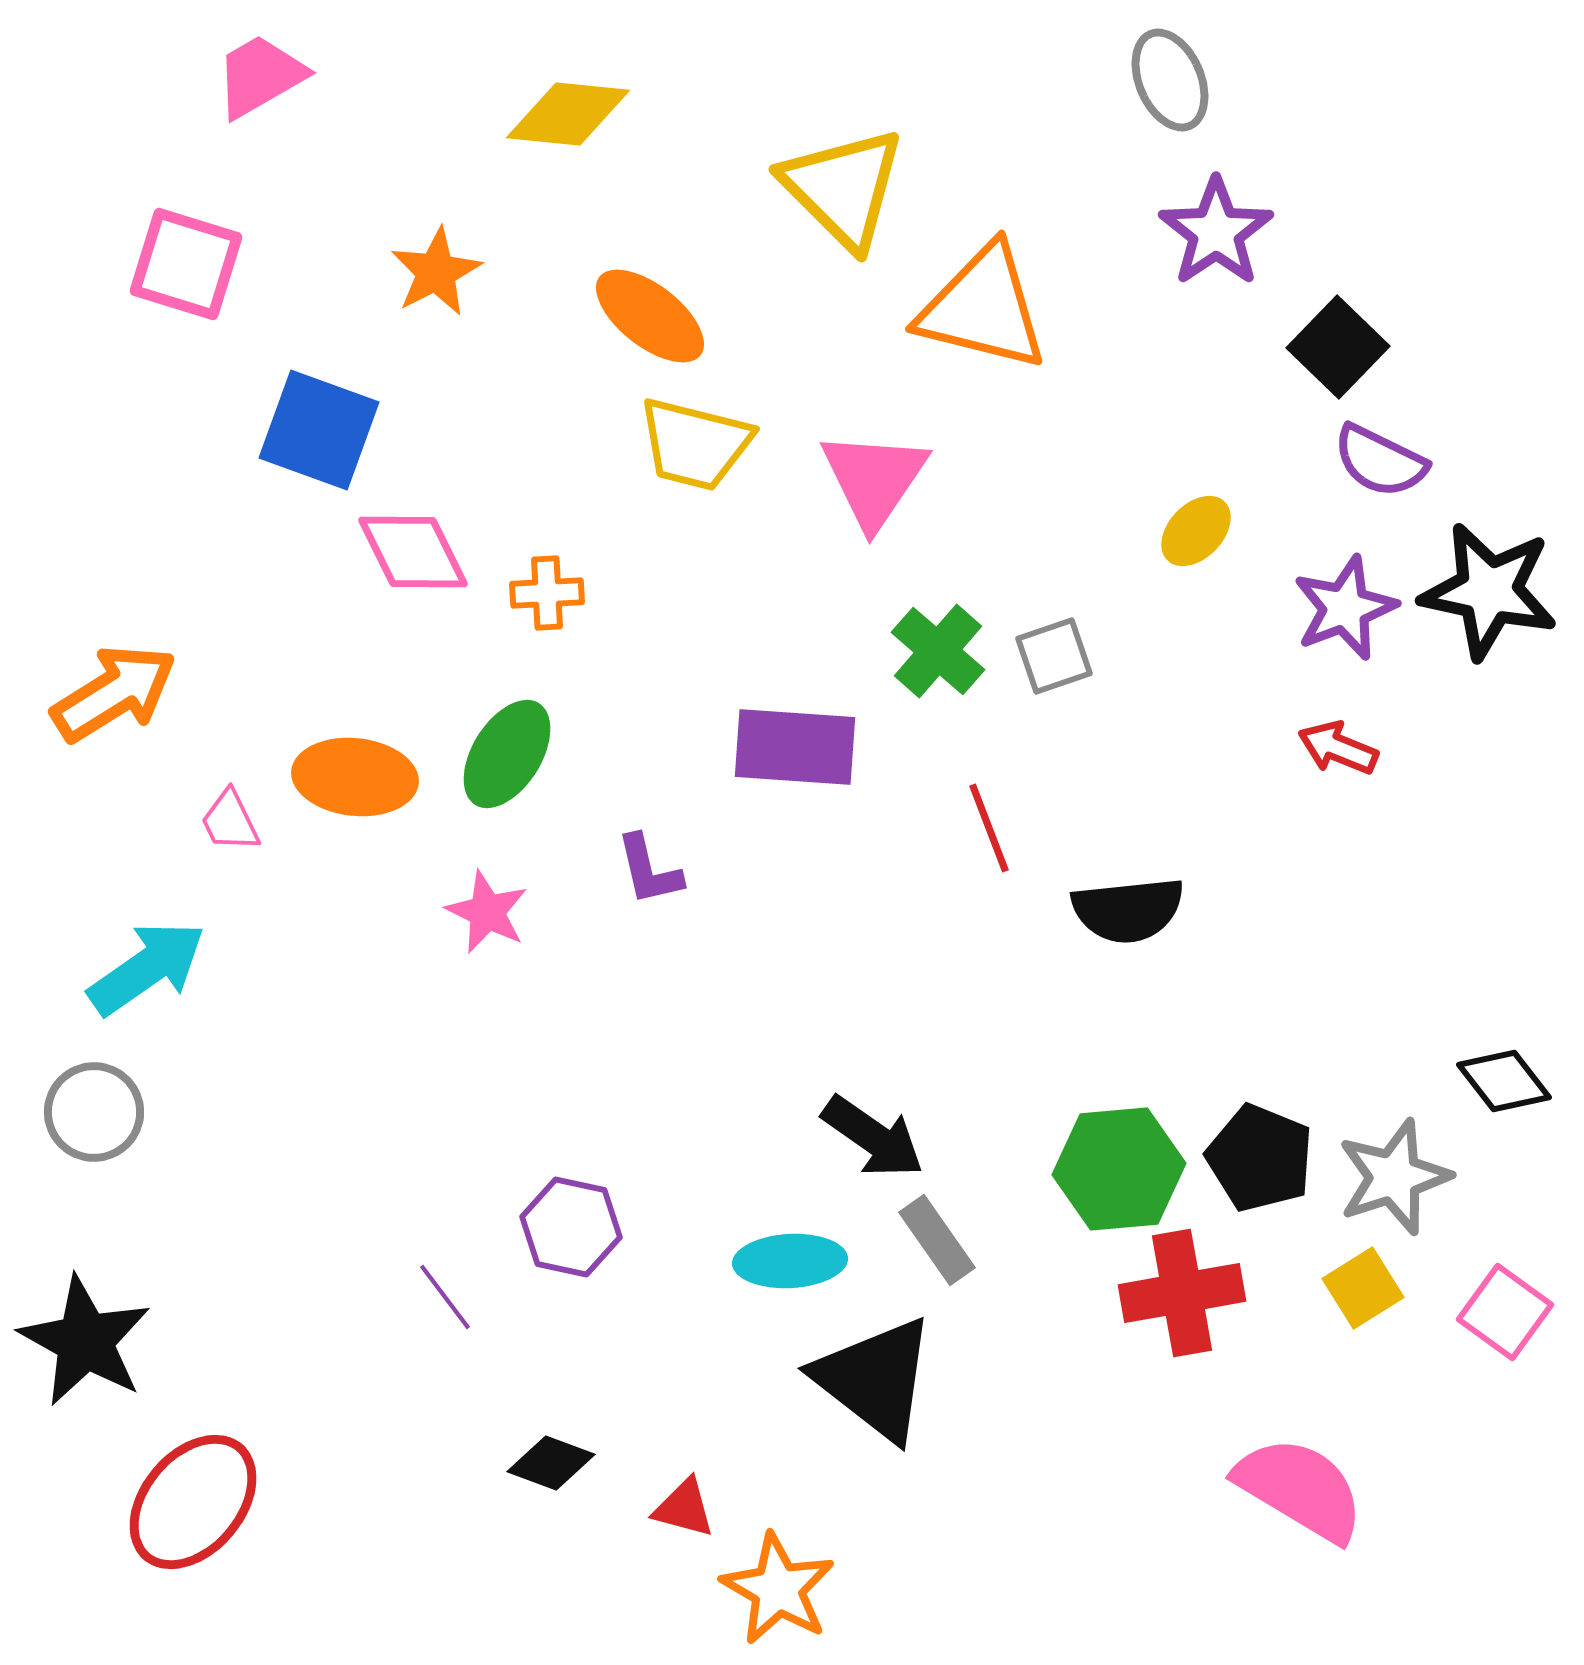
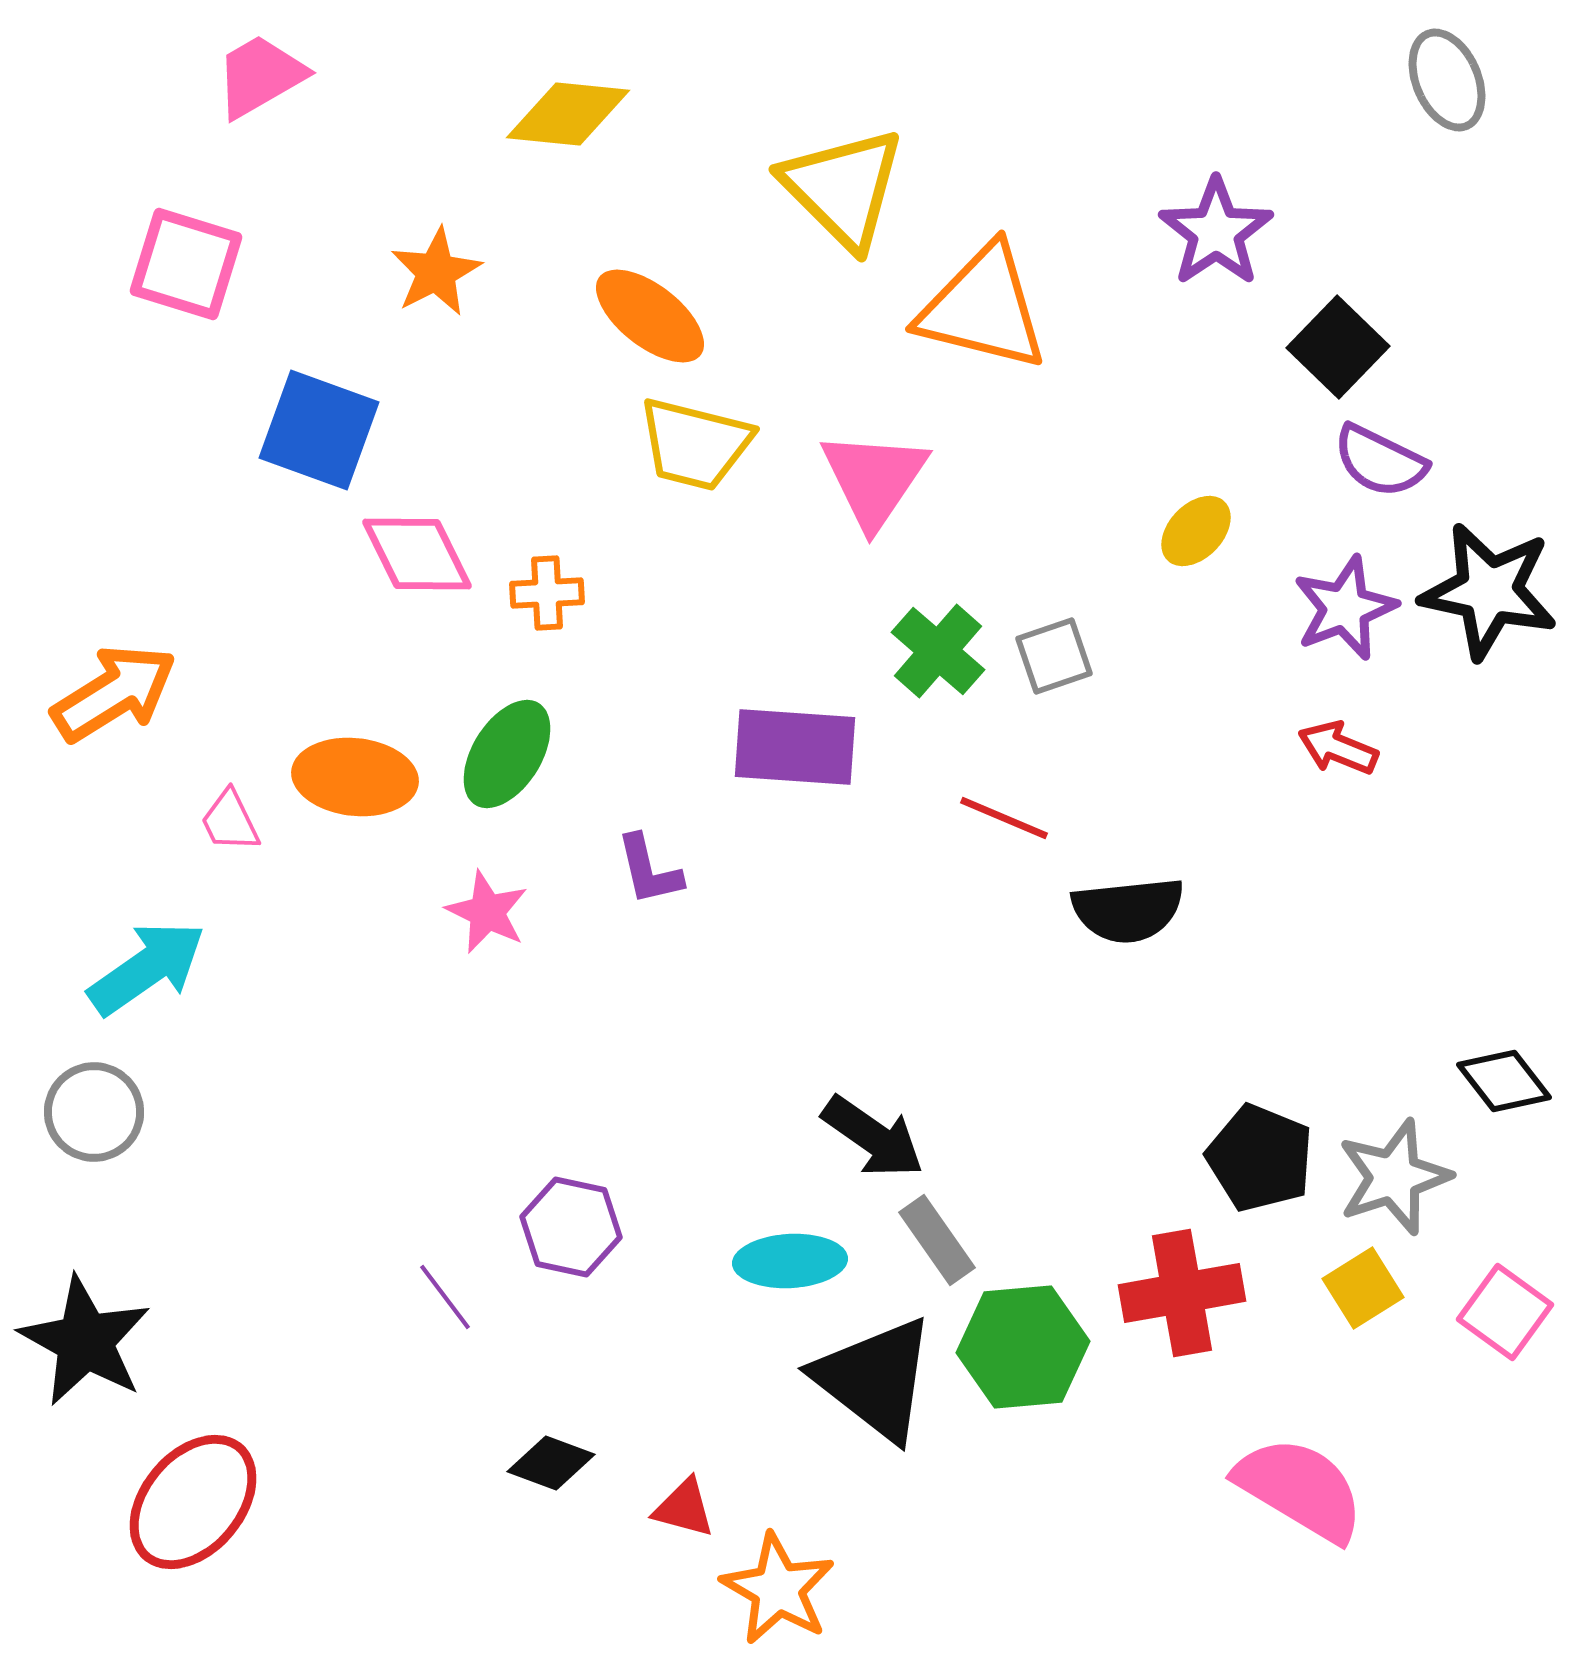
gray ellipse at (1170, 80): moved 277 px right
pink diamond at (413, 552): moved 4 px right, 2 px down
red line at (989, 828): moved 15 px right, 10 px up; rotated 46 degrees counterclockwise
green hexagon at (1119, 1169): moved 96 px left, 178 px down
